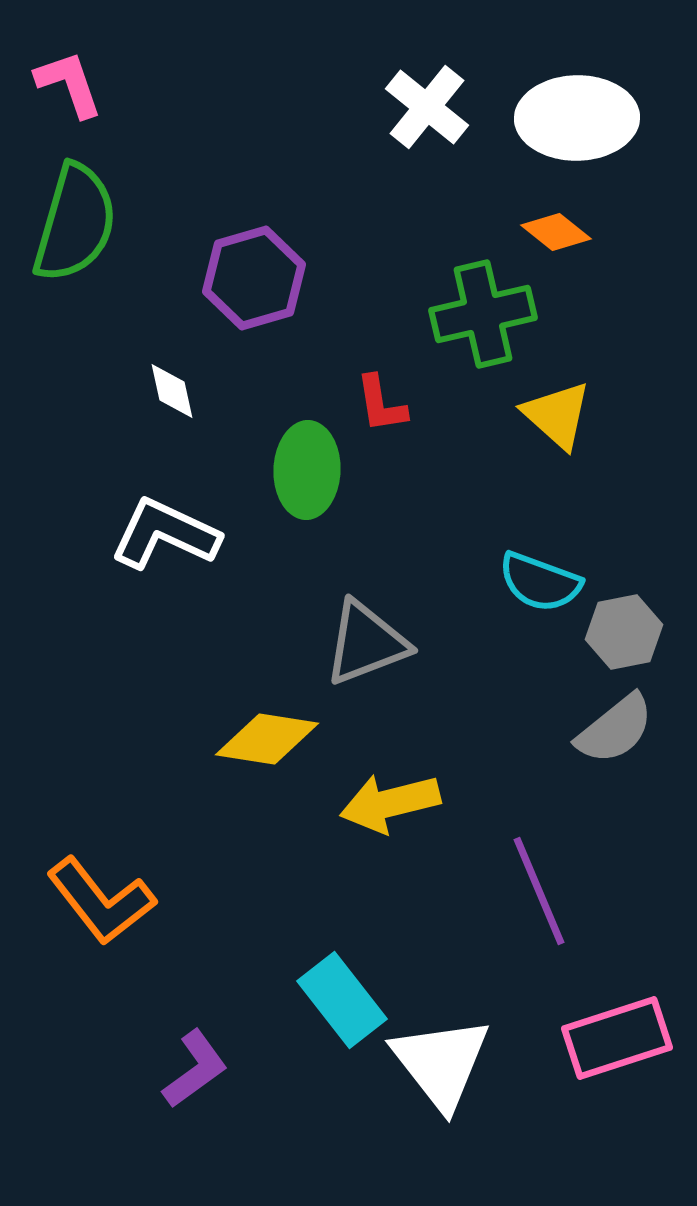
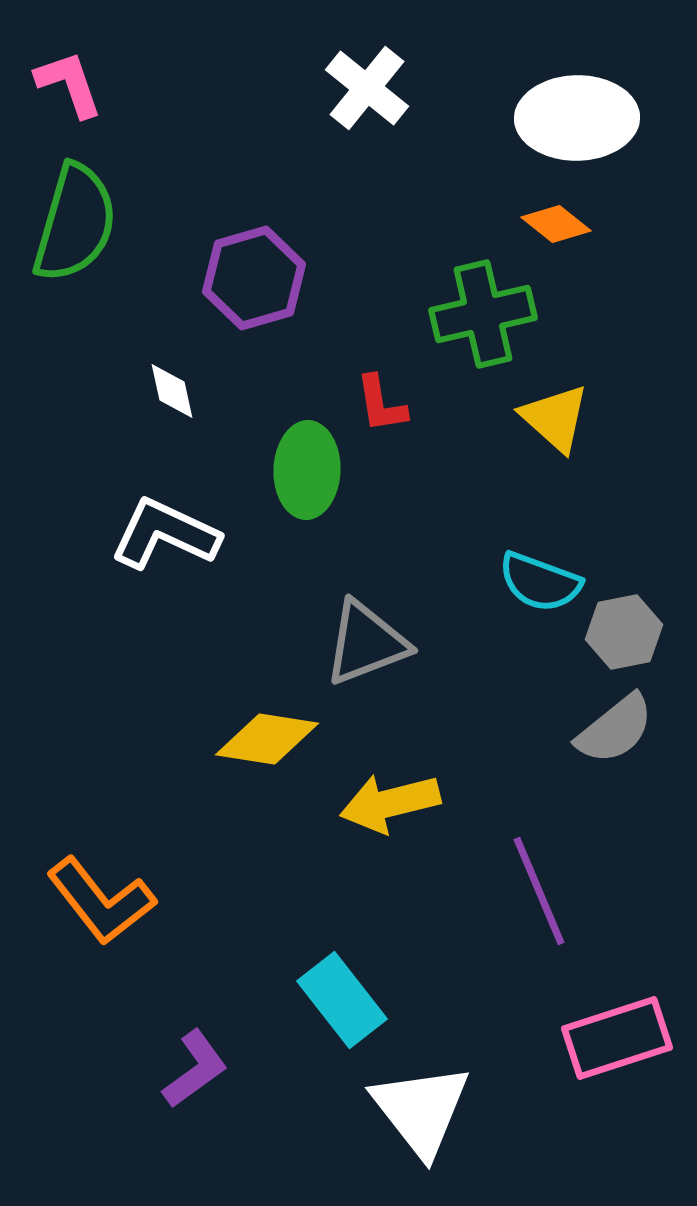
white cross: moved 60 px left, 19 px up
orange diamond: moved 8 px up
yellow triangle: moved 2 px left, 3 px down
white triangle: moved 20 px left, 47 px down
